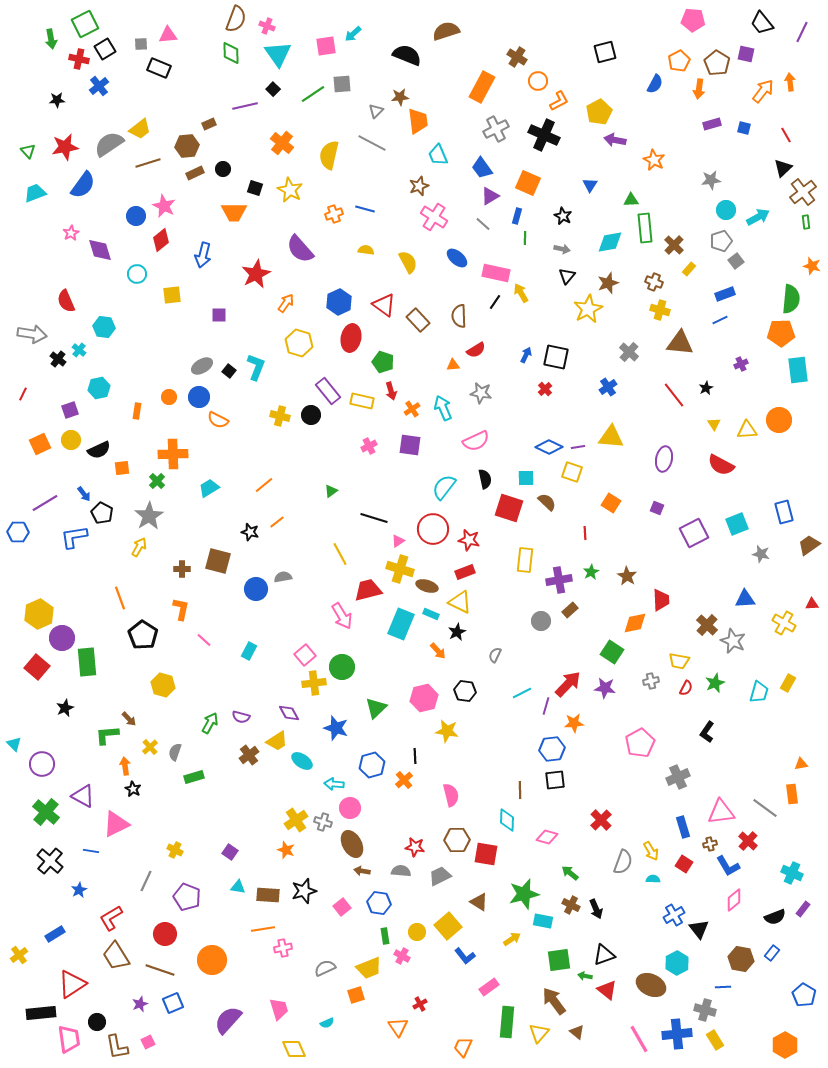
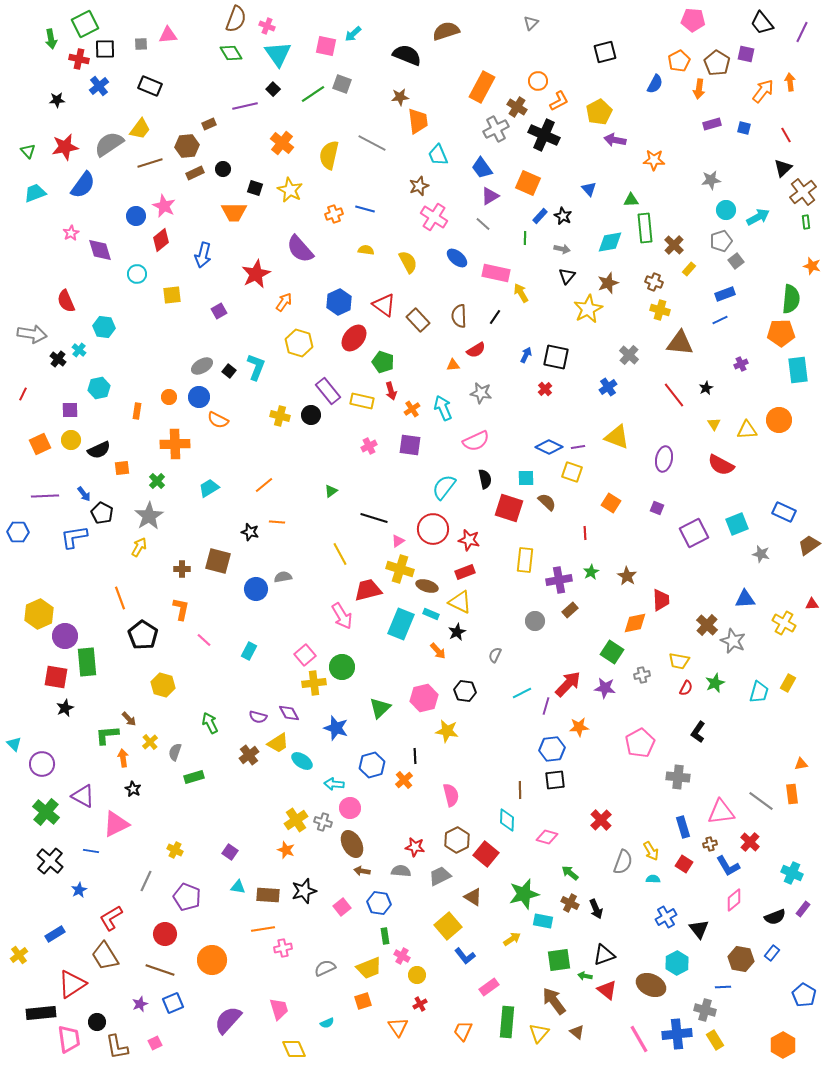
pink square at (326, 46): rotated 20 degrees clockwise
black square at (105, 49): rotated 30 degrees clockwise
green diamond at (231, 53): rotated 30 degrees counterclockwise
brown cross at (517, 57): moved 50 px down
black rectangle at (159, 68): moved 9 px left, 18 px down
gray square at (342, 84): rotated 24 degrees clockwise
gray triangle at (376, 111): moved 155 px right, 88 px up
yellow trapezoid at (140, 129): rotated 15 degrees counterclockwise
orange star at (654, 160): rotated 25 degrees counterclockwise
brown line at (148, 163): moved 2 px right
blue triangle at (590, 185): moved 1 px left, 4 px down; rotated 14 degrees counterclockwise
blue rectangle at (517, 216): moved 23 px right; rotated 28 degrees clockwise
black line at (495, 302): moved 15 px down
orange arrow at (286, 303): moved 2 px left, 1 px up
purple square at (219, 315): moved 4 px up; rotated 28 degrees counterclockwise
red ellipse at (351, 338): moved 3 px right; rotated 28 degrees clockwise
gray cross at (629, 352): moved 3 px down
purple square at (70, 410): rotated 18 degrees clockwise
yellow triangle at (611, 437): moved 6 px right; rotated 16 degrees clockwise
orange cross at (173, 454): moved 2 px right, 10 px up
purple line at (45, 503): moved 7 px up; rotated 28 degrees clockwise
blue rectangle at (784, 512): rotated 50 degrees counterclockwise
orange line at (277, 522): rotated 42 degrees clockwise
gray circle at (541, 621): moved 6 px left
purple circle at (62, 638): moved 3 px right, 2 px up
red square at (37, 667): moved 19 px right, 10 px down; rotated 30 degrees counterclockwise
gray cross at (651, 681): moved 9 px left, 6 px up
green triangle at (376, 708): moved 4 px right
purple semicircle at (241, 717): moved 17 px right
green arrow at (210, 723): rotated 55 degrees counterclockwise
orange star at (574, 723): moved 5 px right, 4 px down
black L-shape at (707, 732): moved 9 px left
yellow trapezoid at (277, 741): moved 1 px right, 2 px down
yellow cross at (150, 747): moved 5 px up
orange arrow at (125, 766): moved 2 px left, 8 px up
gray cross at (678, 777): rotated 30 degrees clockwise
gray line at (765, 808): moved 4 px left, 7 px up
brown hexagon at (457, 840): rotated 25 degrees counterclockwise
red cross at (748, 841): moved 2 px right, 1 px down
red square at (486, 854): rotated 30 degrees clockwise
brown triangle at (479, 902): moved 6 px left, 5 px up
brown cross at (571, 905): moved 1 px left, 2 px up
blue cross at (674, 915): moved 8 px left, 2 px down
yellow circle at (417, 932): moved 43 px down
brown trapezoid at (116, 956): moved 11 px left
orange square at (356, 995): moved 7 px right, 6 px down
pink square at (148, 1042): moved 7 px right, 1 px down
orange hexagon at (785, 1045): moved 2 px left
orange trapezoid at (463, 1047): moved 16 px up
